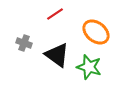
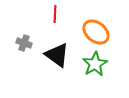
red line: rotated 54 degrees counterclockwise
green star: moved 6 px right, 3 px up; rotated 25 degrees clockwise
